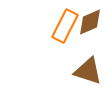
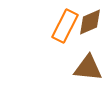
brown triangle: moved 3 px up; rotated 12 degrees counterclockwise
